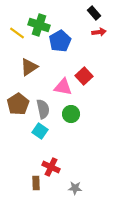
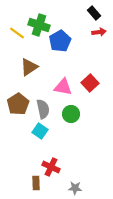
red square: moved 6 px right, 7 px down
